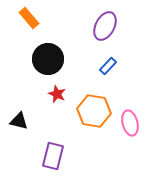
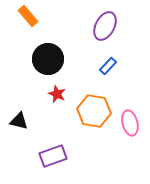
orange rectangle: moved 1 px left, 2 px up
purple rectangle: rotated 56 degrees clockwise
